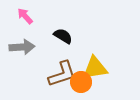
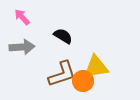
pink arrow: moved 3 px left, 1 px down
yellow triangle: moved 1 px right, 1 px up
orange circle: moved 2 px right, 1 px up
